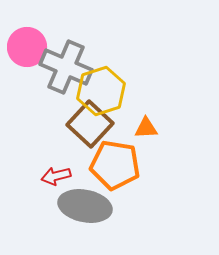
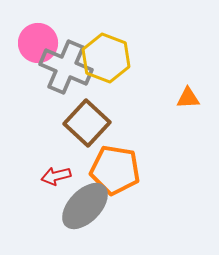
pink circle: moved 11 px right, 4 px up
yellow hexagon: moved 5 px right, 33 px up; rotated 21 degrees counterclockwise
brown square: moved 3 px left, 1 px up
orange triangle: moved 42 px right, 30 px up
orange pentagon: moved 5 px down
gray ellipse: rotated 57 degrees counterclockwise
